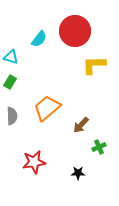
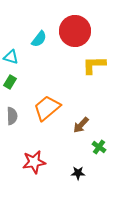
green cross: rotated 32 degrees counterclockwise
